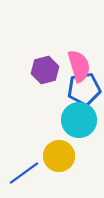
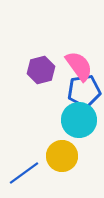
pink semicircle: rotated 20 degrees counterclockwise
purple hexagon: moved 4 px left
blue pentagon: moved 2 px down
yellow circle: moved 3 px right
